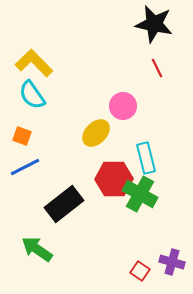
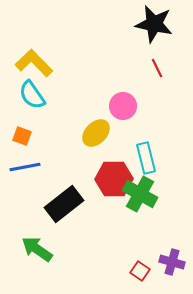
blue line: rotated 16 degrees clockwise
